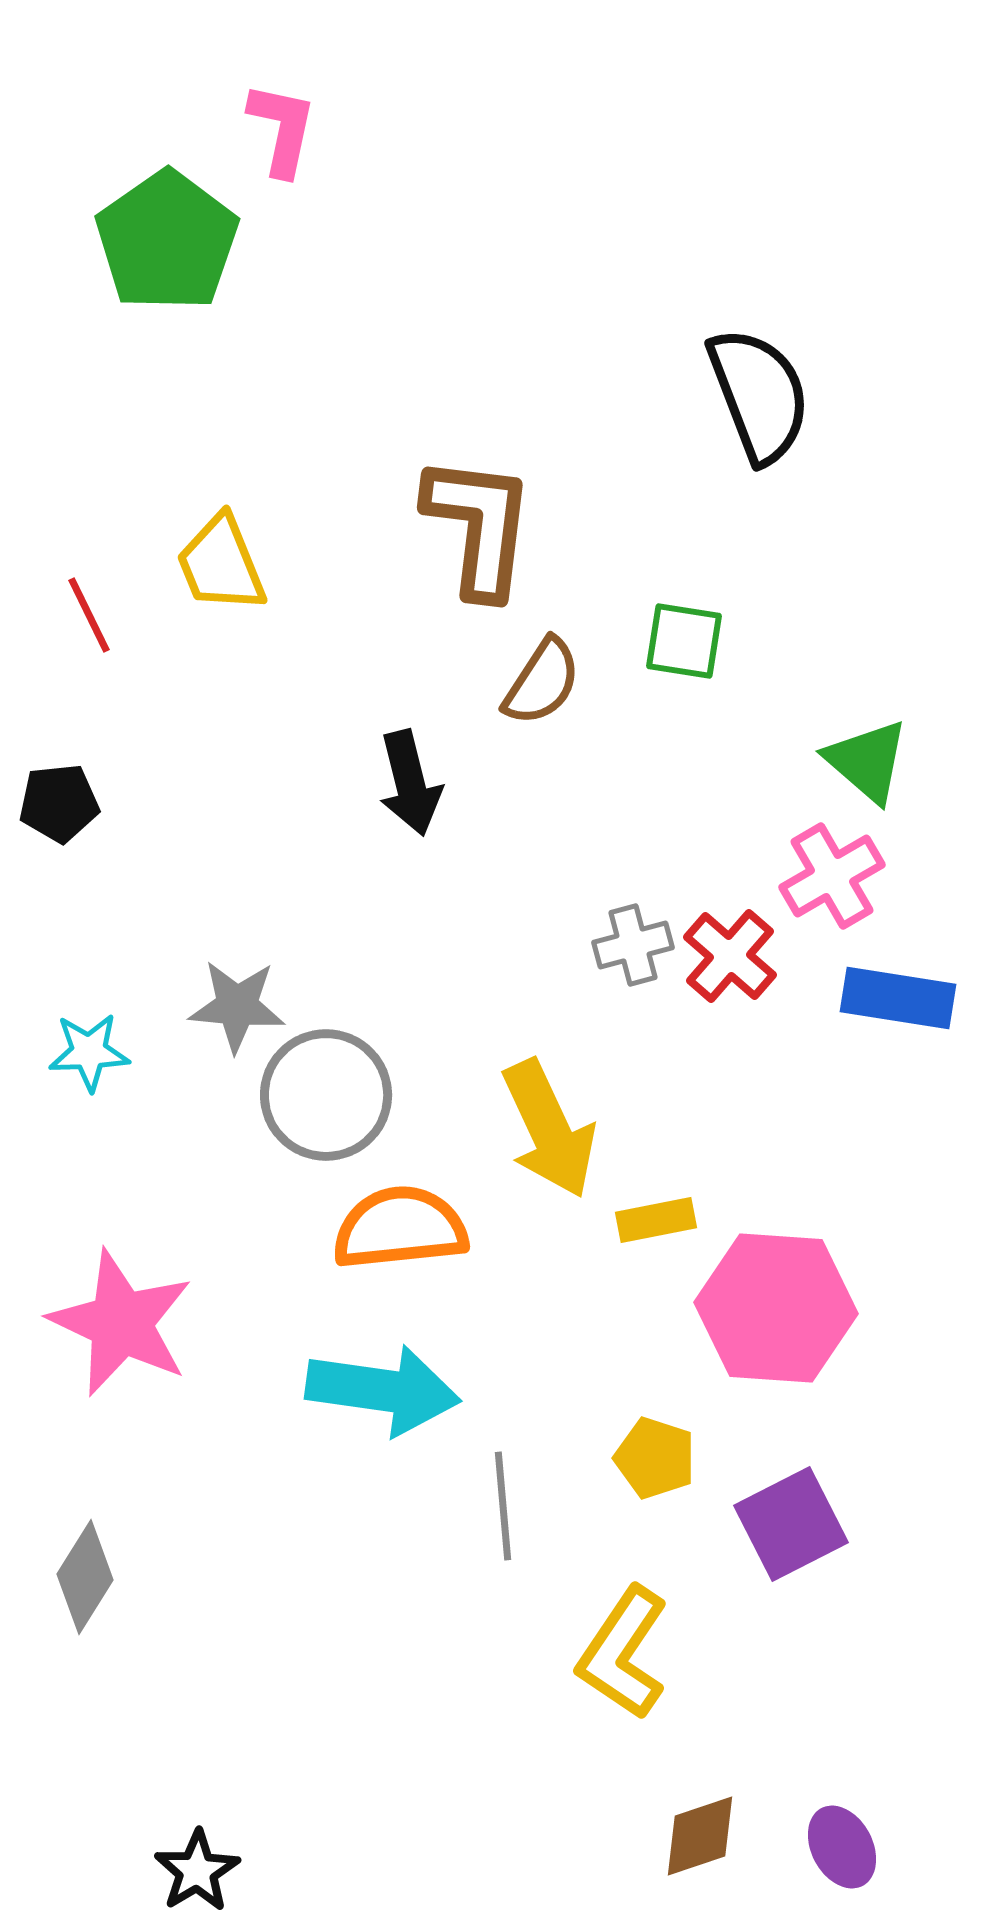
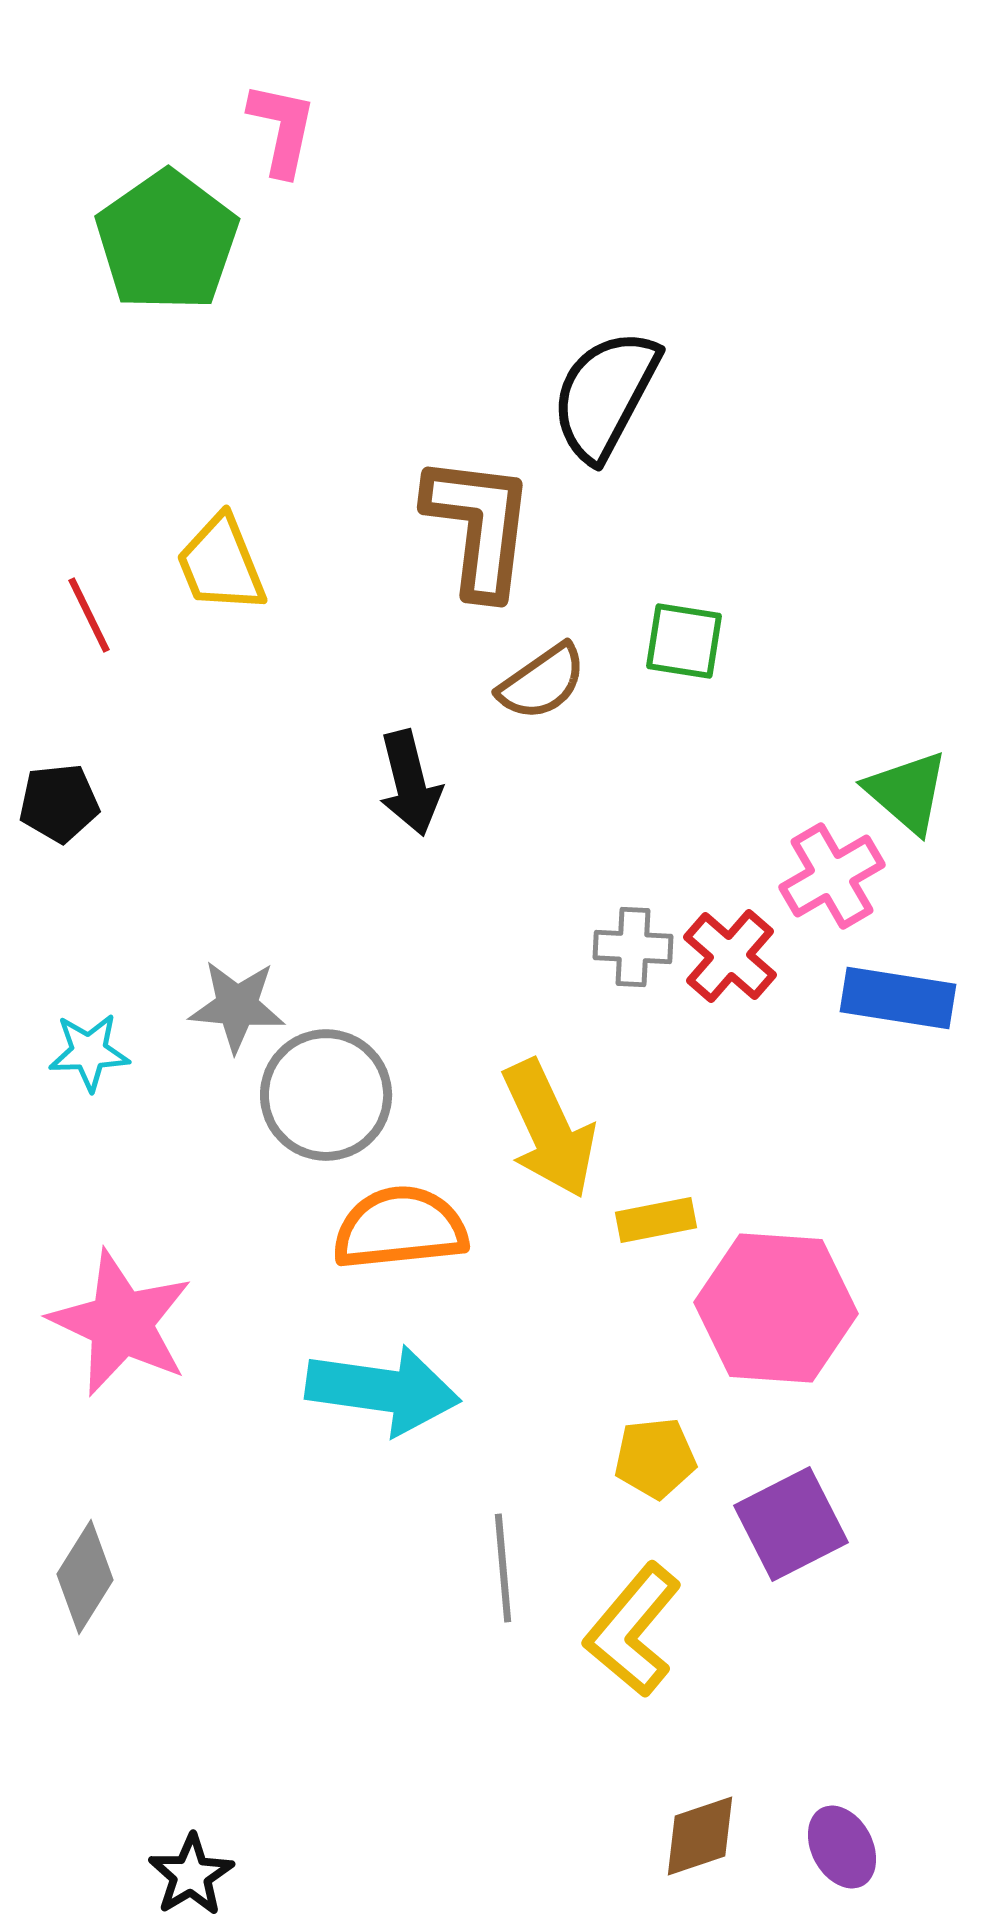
black semicircle: moved 154 px left; rotated 131 degrees counterclockwise
brown semicircle: rotated 22 degrees clockwise
green triangle: moved 40 px right, 31 px down
gray cross: moved 2 px down; rotated 18 degrees clockwise
yellow pentagon: rotated 24 degrees counterclockwise
gray line: moved 62 px down
yellow L-shape: moved 10 px right, 23 px up; rotated 6 degrees clockwise
black star: moved 6 px left, 4 px down
